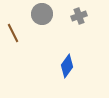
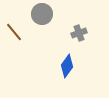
gray cross: moved 17 px down
brown line: moved 1 px right, 1 px up; rotated 12 degrees counterclockwise
